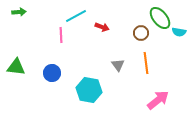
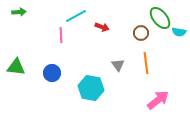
cyan hexagon: moved 2 px right, 2 px up
